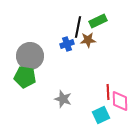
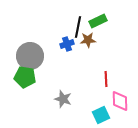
red line: moved 2 px left, 13 px up
